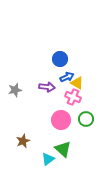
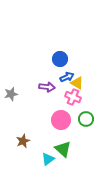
gray star: moved 4 px left, 4 px down
